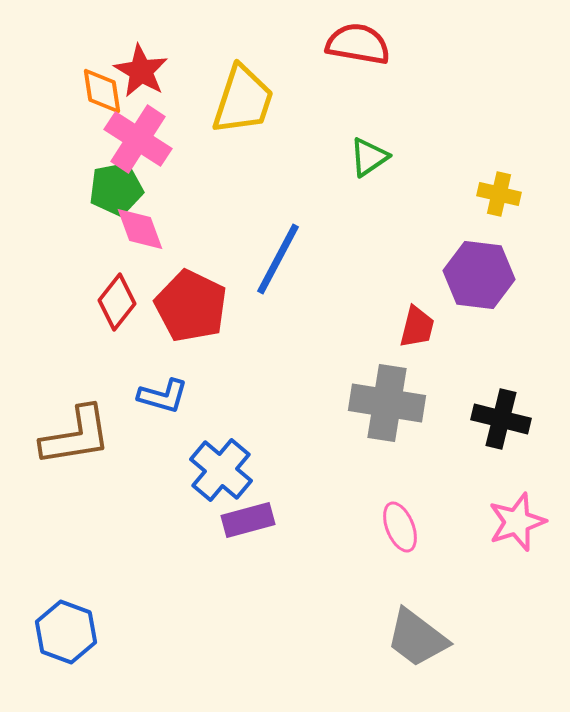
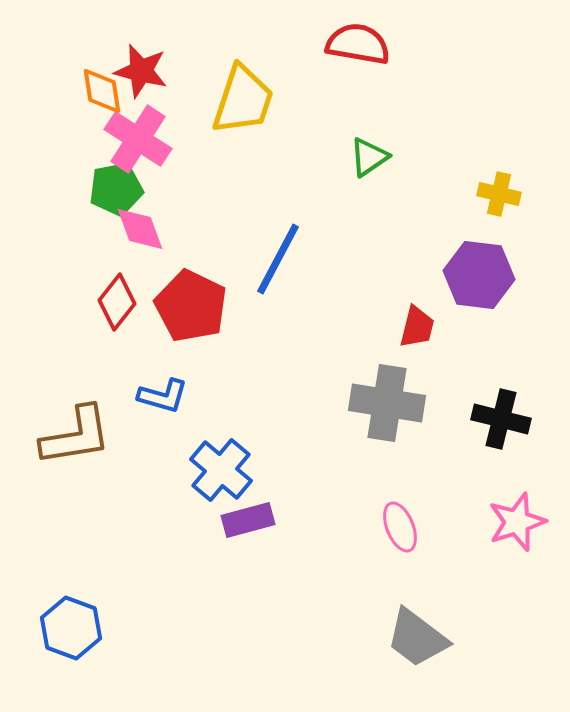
red star: rotated 16 degrees counterclockwise
blue hexagon: moved 5 px right, 4 px up
